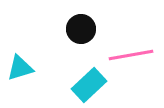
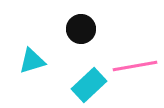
pink line: moved 4 px right, 11 px down
cyan triangle: moved 12 px right, 7 px up
